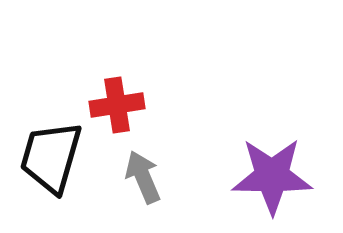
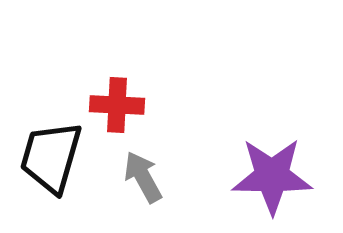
red cross: rotated 12 degrees clockwise
gray arrow: rotated 6 degrees counterclockwise
